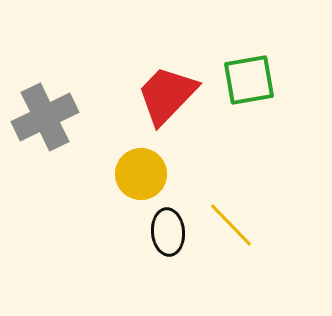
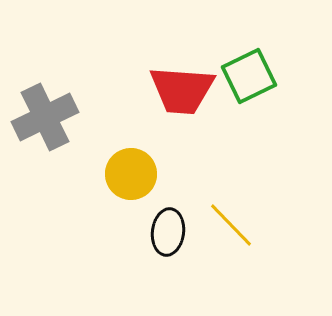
green square: moved 4 px up; rotated 16 degrees counterclockwise
red trapezoid: moved 15 px right, 5 px up; rotated 130 degrees counterclockwise
yellow circle: moved 10 px left
black ellipse: rotated 12 degrees clockwise
